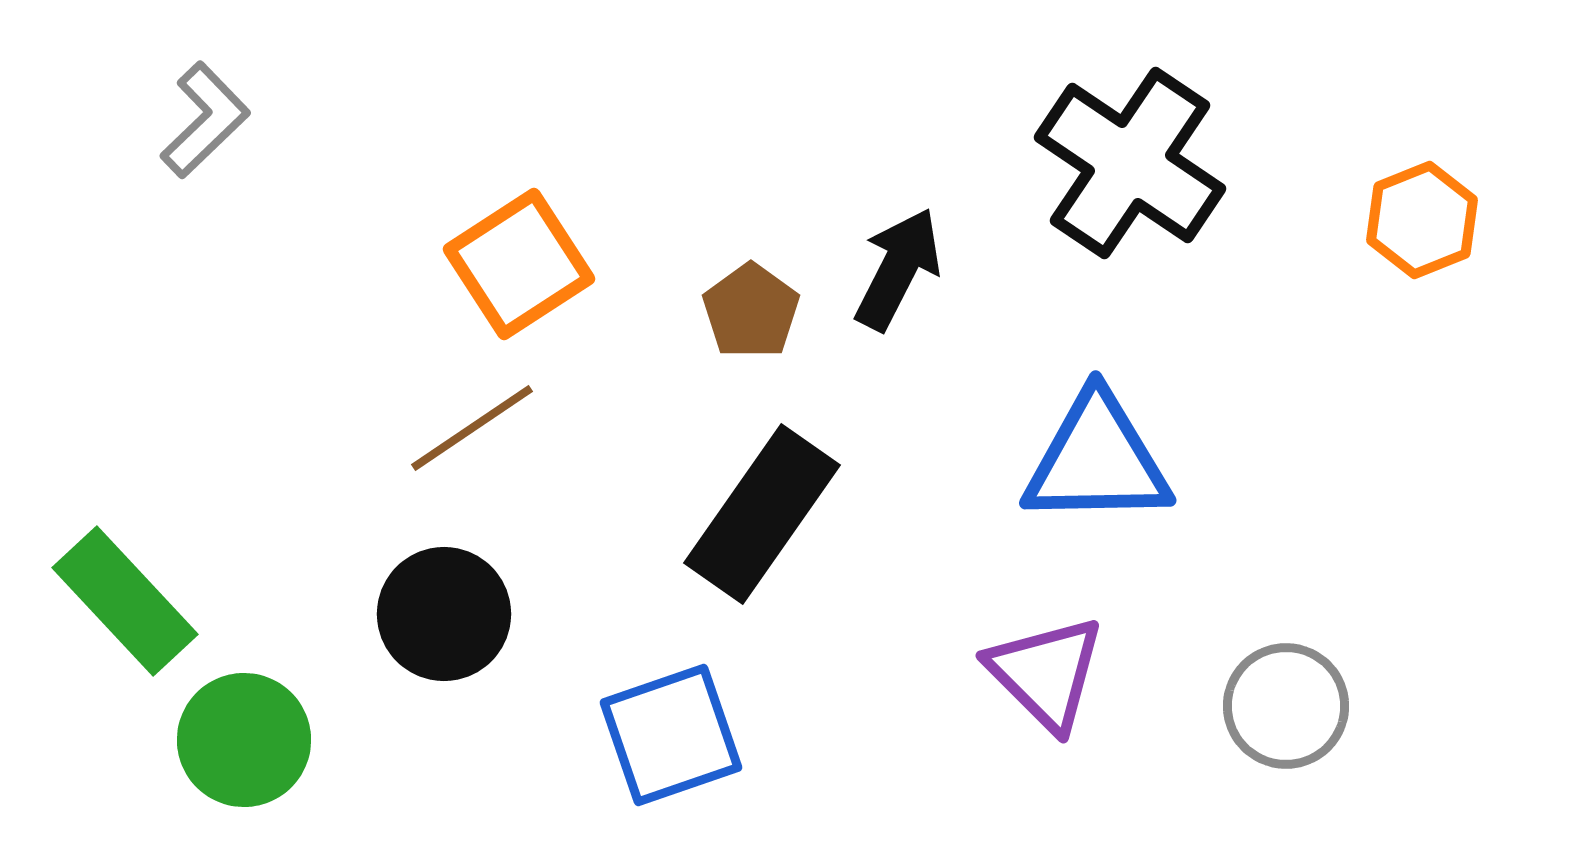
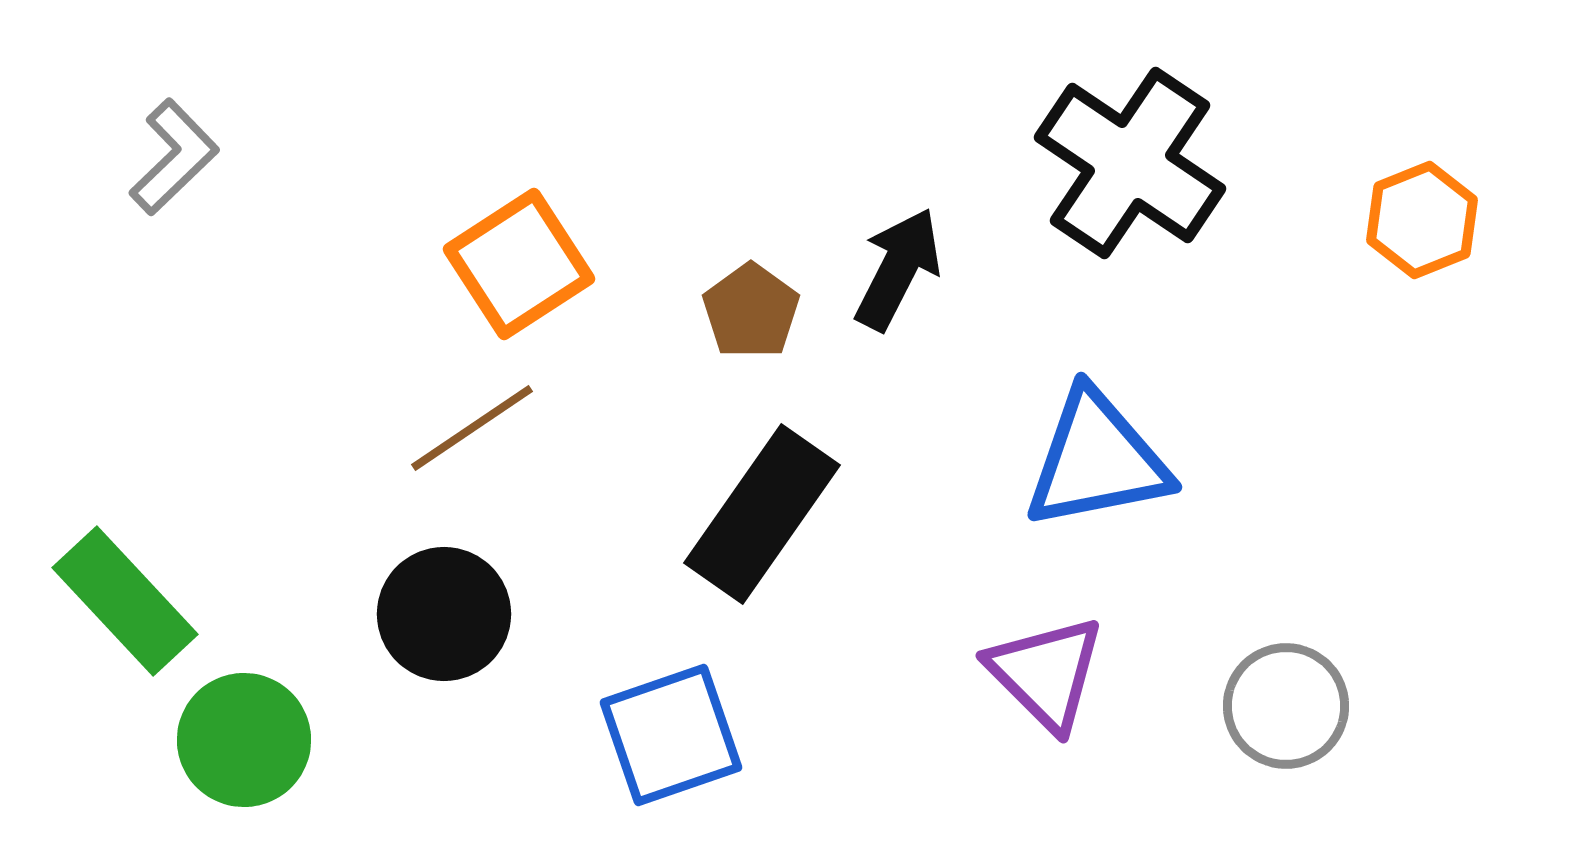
gray L-shape: moved 31 px left, 37 px down
blue triangle: rotated 10 degrees counterclockwise
